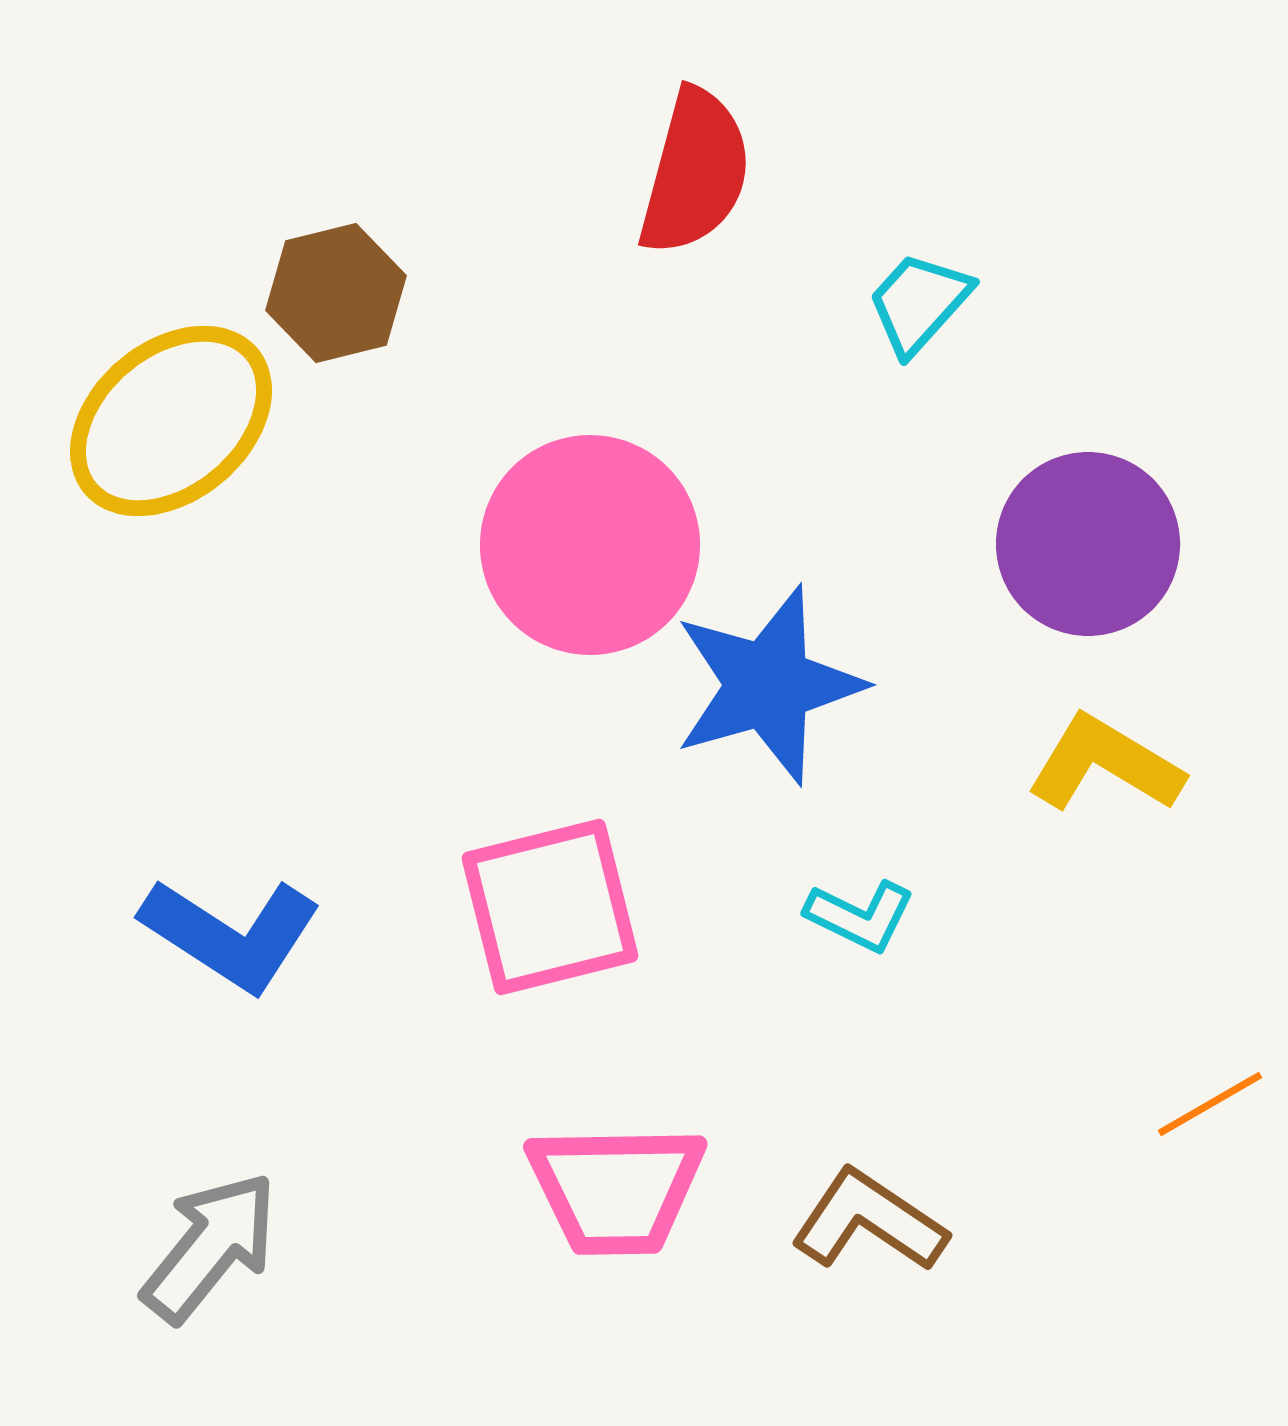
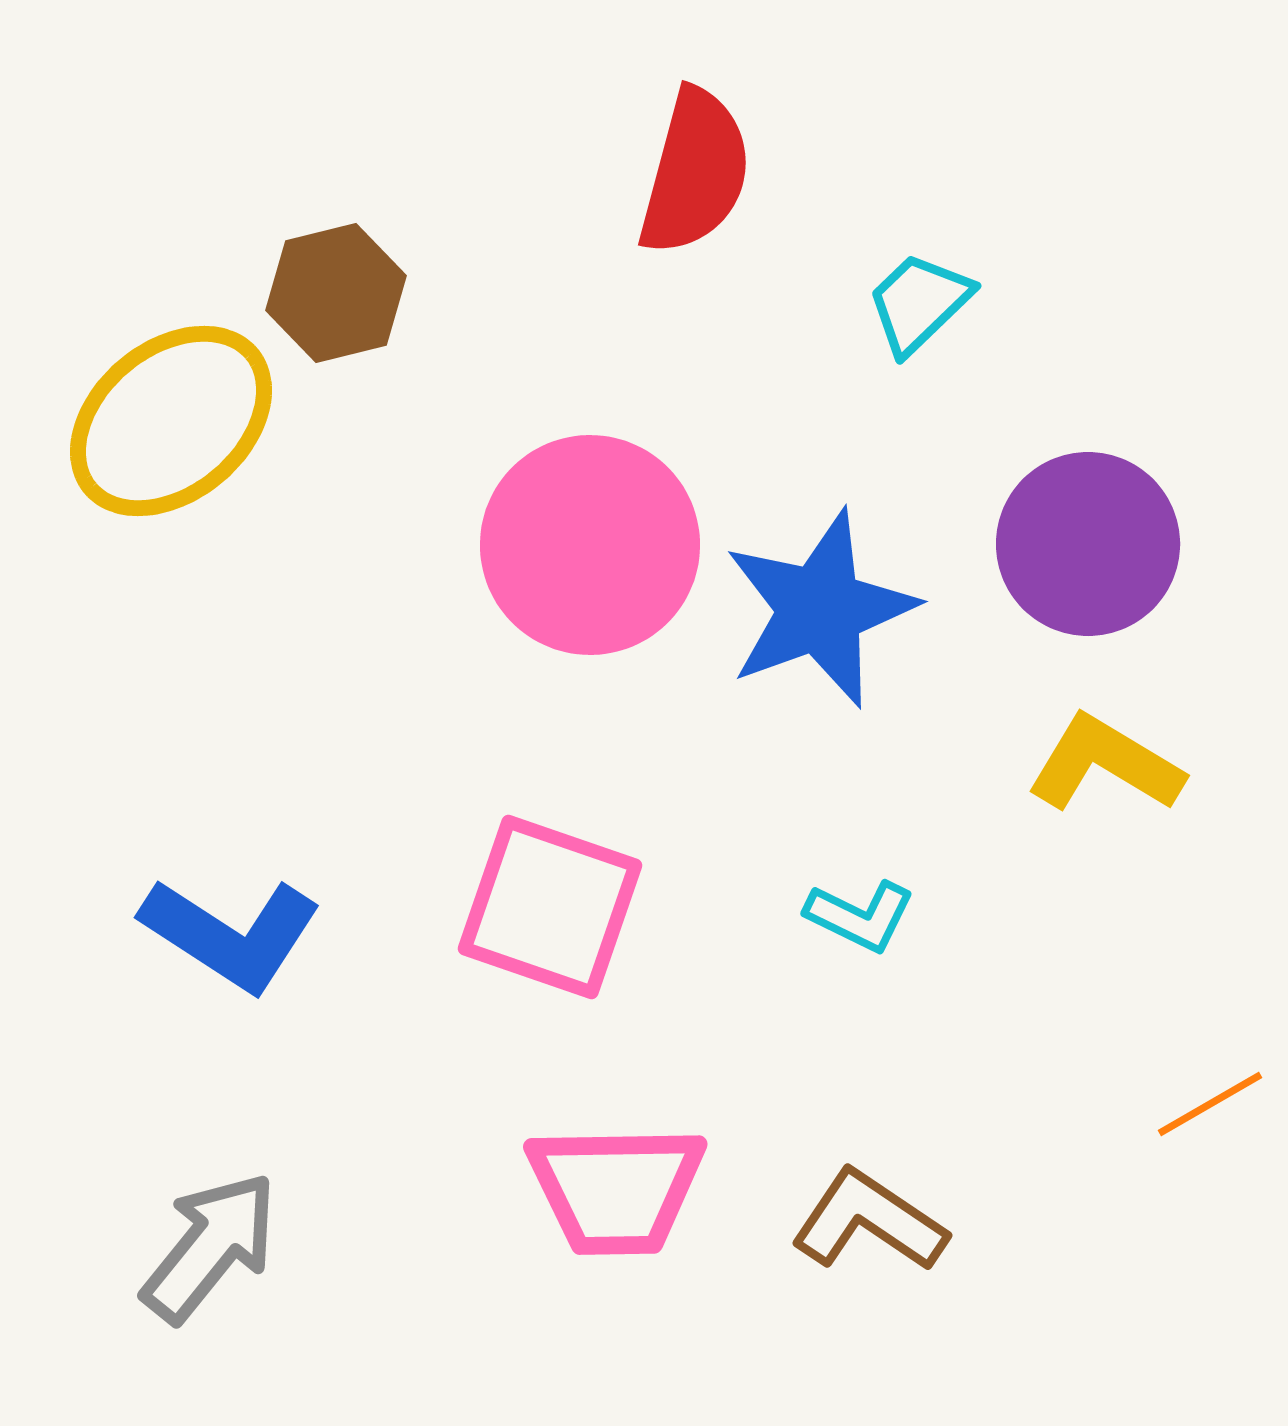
cyan trapezoid: rotated 4 degrees clockwise
blue star: moved 52 px right, 76 px up; rotated 4 degrees counterclockwise
pink square: rotated 33 degrees clockwise
